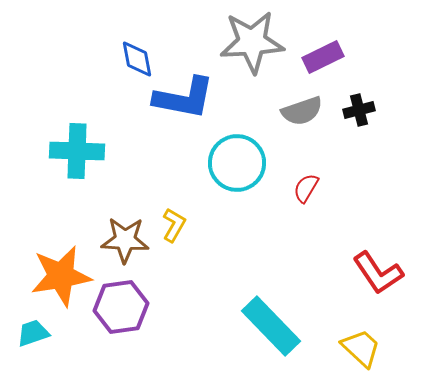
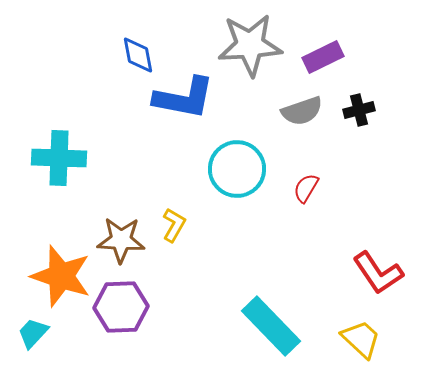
gray star: moved 2 px left, 3 px down
blue diamond: moved 1 px right, 4 px up
cyan cross: moved 18 px left, 7 px down
cyan circle: moved 6 px down
brown star: moved 4 px left
orange star: rotated 28 degrees clockwise
purple hexagon: rotated 6 degrees clockwise
cyan trapezoid: rotated 28 degrees counterclockwise
yellow trapezoid: moved 9 px up
